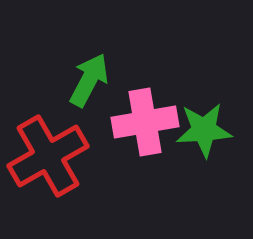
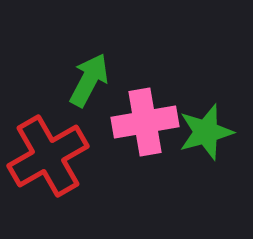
green star: moved 2 px right, 2 px down; rotated 12 degrees counterclockwise
